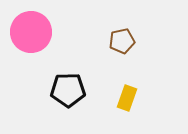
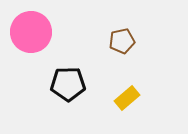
black pentagon: moved 6 px up
yellow rectangle: rotated 30 degrees clockwise
